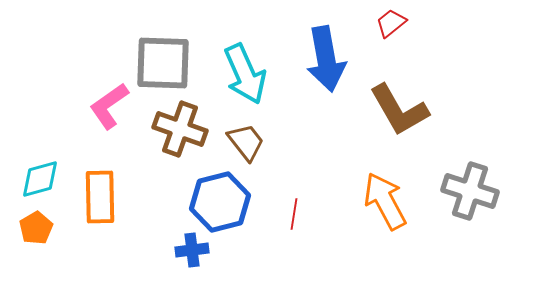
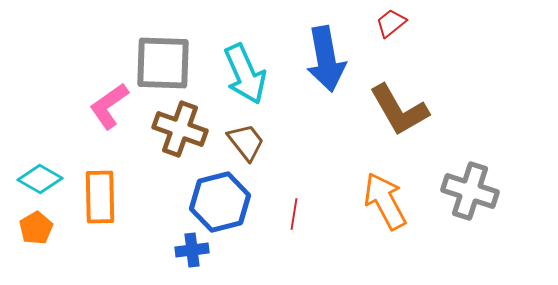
cyan diamond: rotated 45 degrees clockwise
